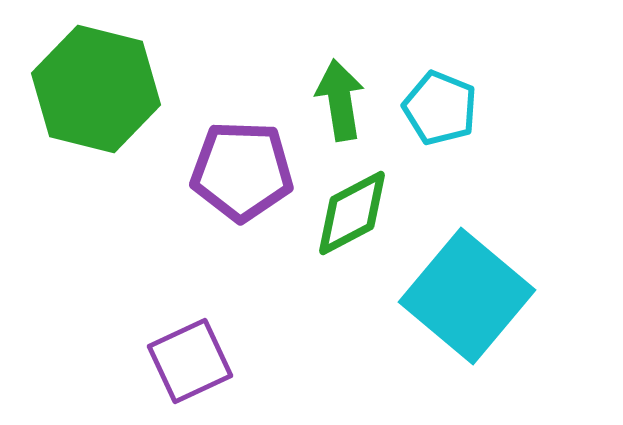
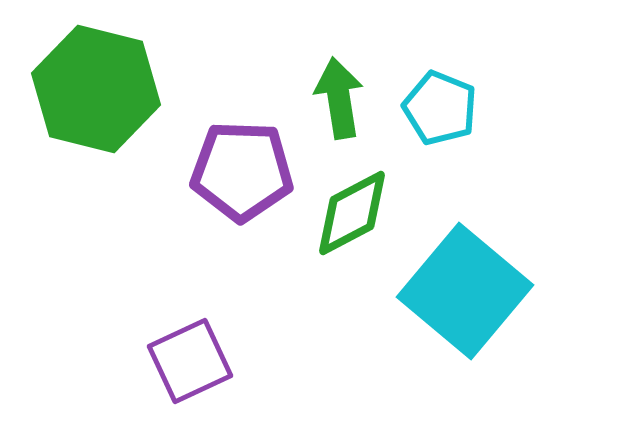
green arrow: moved 1 px left, 2 px up
cyan square: moved 2 px left, 5 px up
